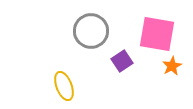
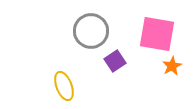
purple square: moved 7 px left
